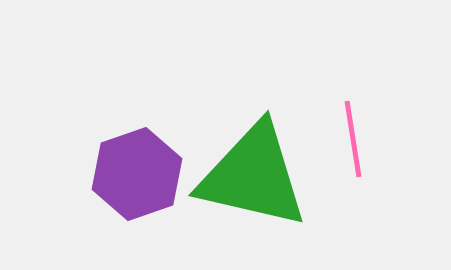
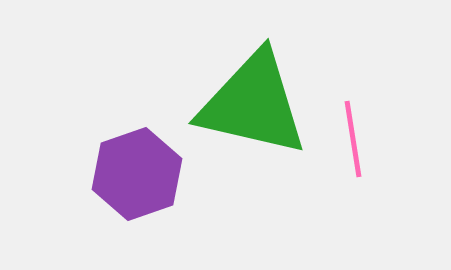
green triangle: moved 72 px up
